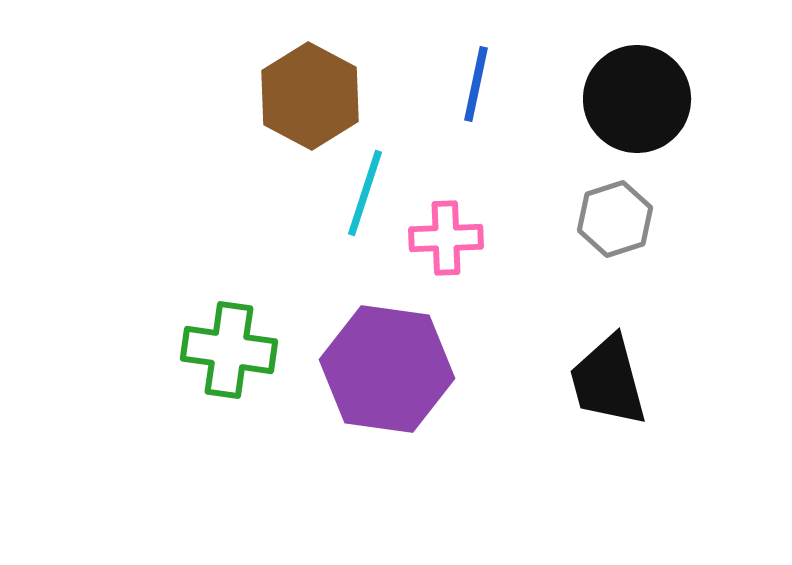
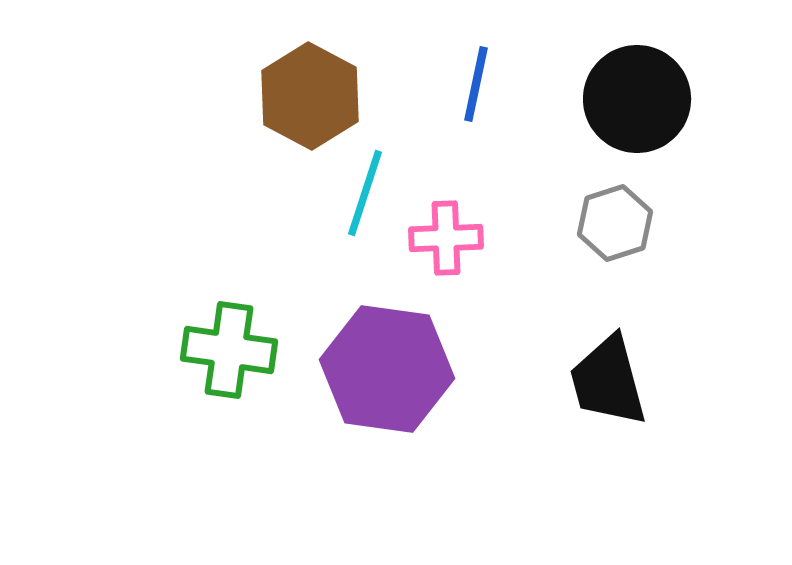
gray hexagon: moved 4 px down
